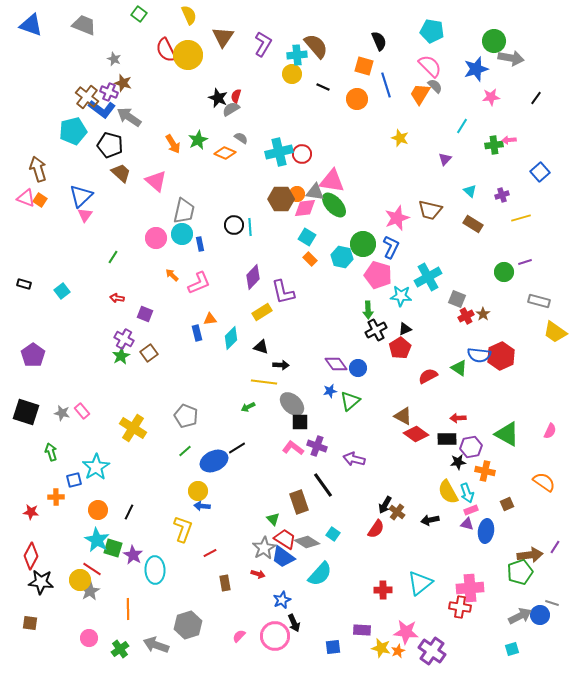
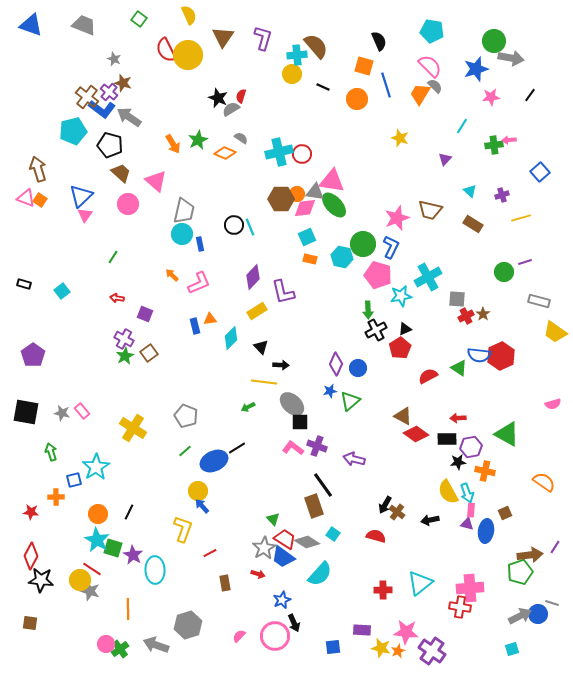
green square at (139, 14): moved 5 px down
purple L-shape at (263, 44): moved 6 px up; rotated 15 degrees counterclockwise
purple cross at (109, 92): rotated 18 degrees clockwise
red semicircle at (236, 96): moved 5 px right
black line at (536, 98): moved 6 px left, 3 px up
cyan line at (250, 227): rotated 18 degrees counterclockwise
cyan square at (307, 237): rotated 36 degrees clockwise
pink circle at (156, 238): moved 28 px left, 34 px up
orange rectangle at (310, 259): rotated 32 degrees counterclockwise
cyan star at (401, 296): rotated 15 degrees counterclockwise
gray square at (457, 299): rotated 18 degrees counterclockwise
yellow rectangle at (262, 312): moved 5 px left, 1 px up
blue rectangle at (197, 333): moved 2 px left, 7 px up
black triangle at (261, 347): rotated 28 degrees clockwise
green star at (121, 356): moved 4 px right
purple diamond at (336, 364): rotated 60 degrees clockwise
black square at (26, 412): rotated 8 degrees counterclockwise
pink semicircle at (550, 431): moved 3 px right, 27 px up; rotated 49 degrees clockwise
brown rectangle at (299, 502): moved 15 px right, 4 px down
brown square at (507, 504): moved 2 px left, 9 px down
blue arrow at (202, 506): rotated 42 degrees clockwise
orange circle at (98, 510): moved 4 px down
pink rectangle at (471, 510): rotated 64 degrees counterclockwise
red semicircle at (376, 529): moved 7 px down; rotated 108 degrees counterclockwise
black star at (41, 582): moved 2 px up
gray star at (90, 591): rotated 24 degrees counterclockwise
blue circle at (540, 615): moved 2 px left, 1 px up
pink circle at (89, 638): moved 17 px right, 6 px down
